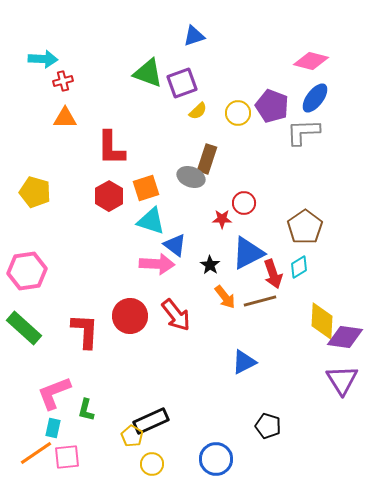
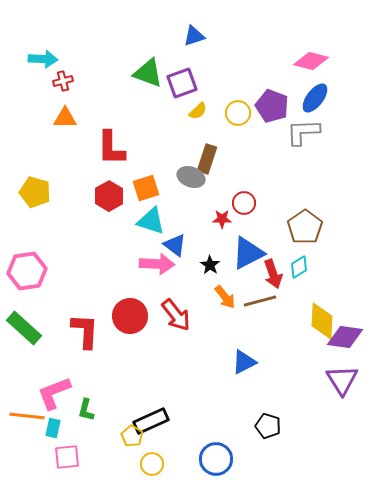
orange line at (36, 453): moved 9 px left, 37 px up; rotated 40 degrees clockwise
